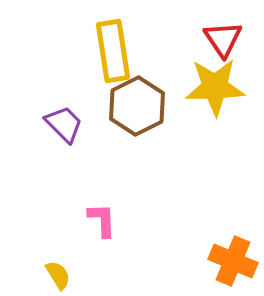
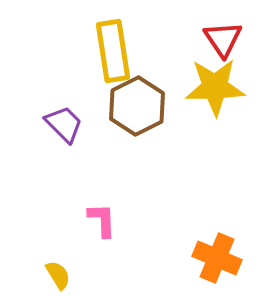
orange cross: moved 16 px left, 3 px up
